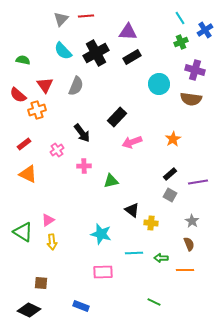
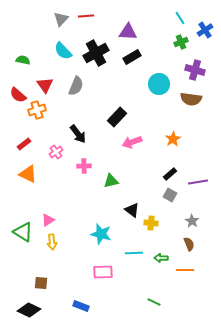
black arrow at (82, 133): moved 4 px left, 1 px down
pink cross at (57, 150): moved 1 px left, 2 px down
